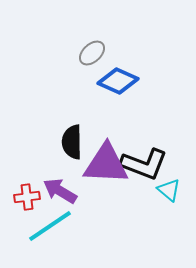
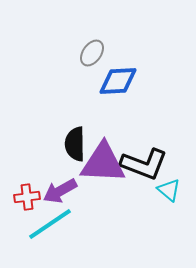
gray ellipse: rotated 12 degrees counterclockwise
blue diamond: rotated 27 degrees counterclockwise
black semicircle: moved 3 px right, 2 px down
purple triangle: moved 3 px left, 1 px up
purple arrow: rotated 60 degrees counterclockwise
cyan line: moved 2 px up
